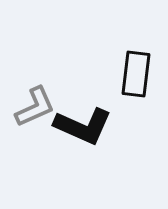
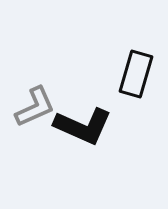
black rectangle: rotated 9 degrees clockwise
